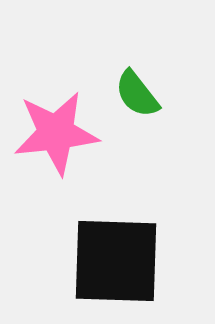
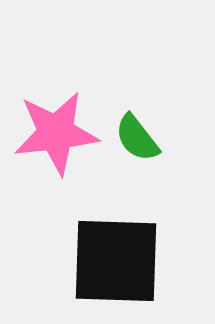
green semicircle: moved 44 px down
